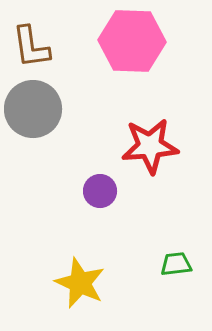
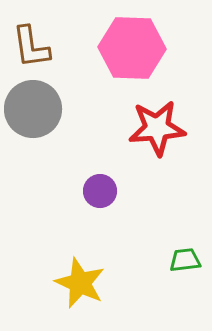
pink hexagon: moved 7 px down
red star: moved 7 px right, 18 px up
green trapezoid: moved 9 px right, 4 px up
